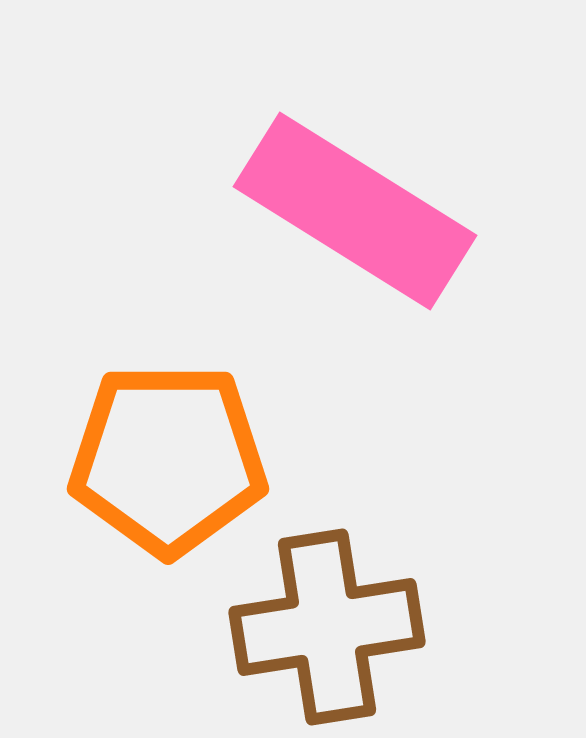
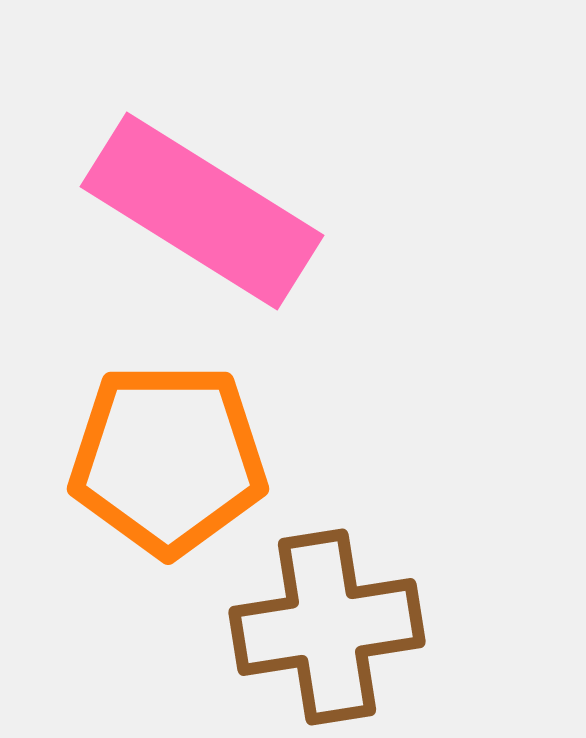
pink rectangle: moved 153 px left
